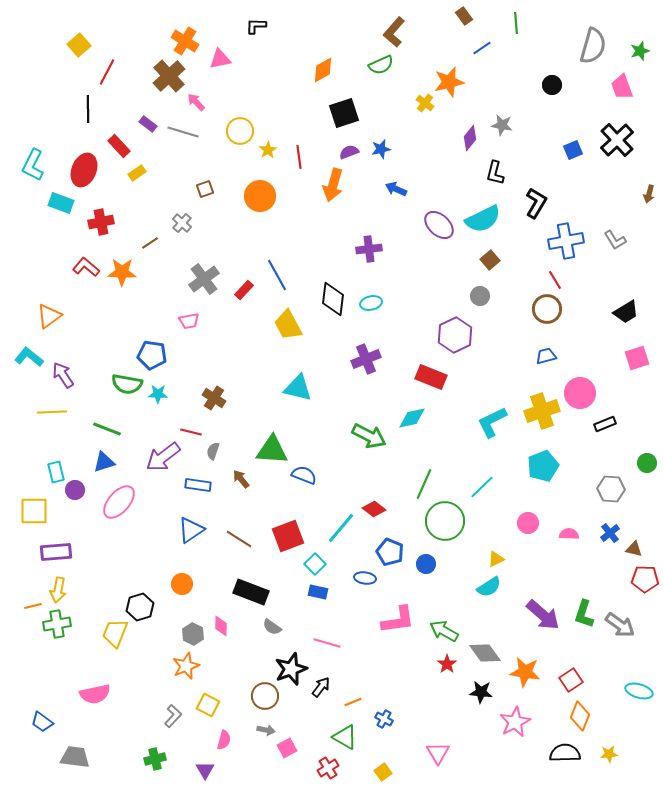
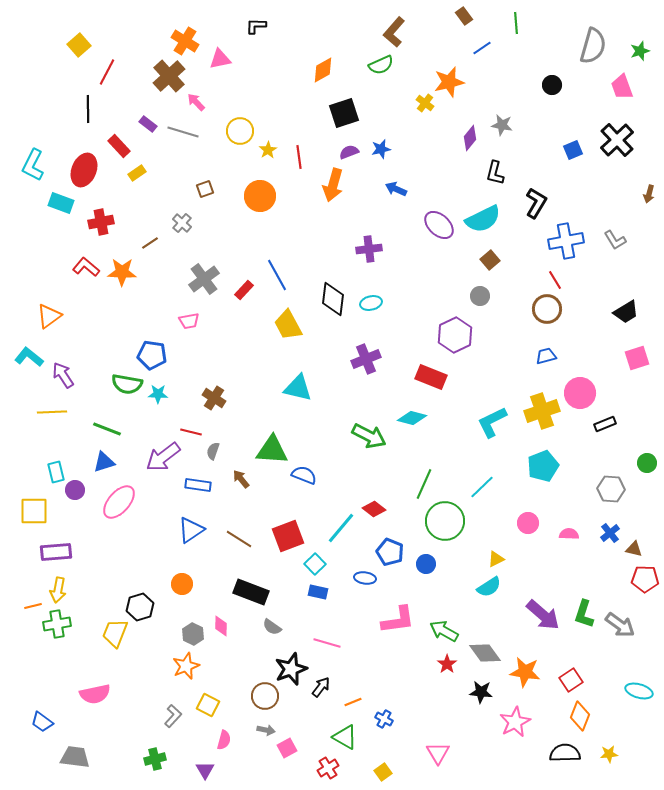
cyan diamond at (412, 418): rotated 28 degrees clockwise
